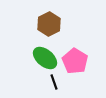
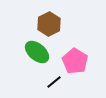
green ellipse: moved 8 px left, 6 px up
black line: rotated 70 degrees clockwise
